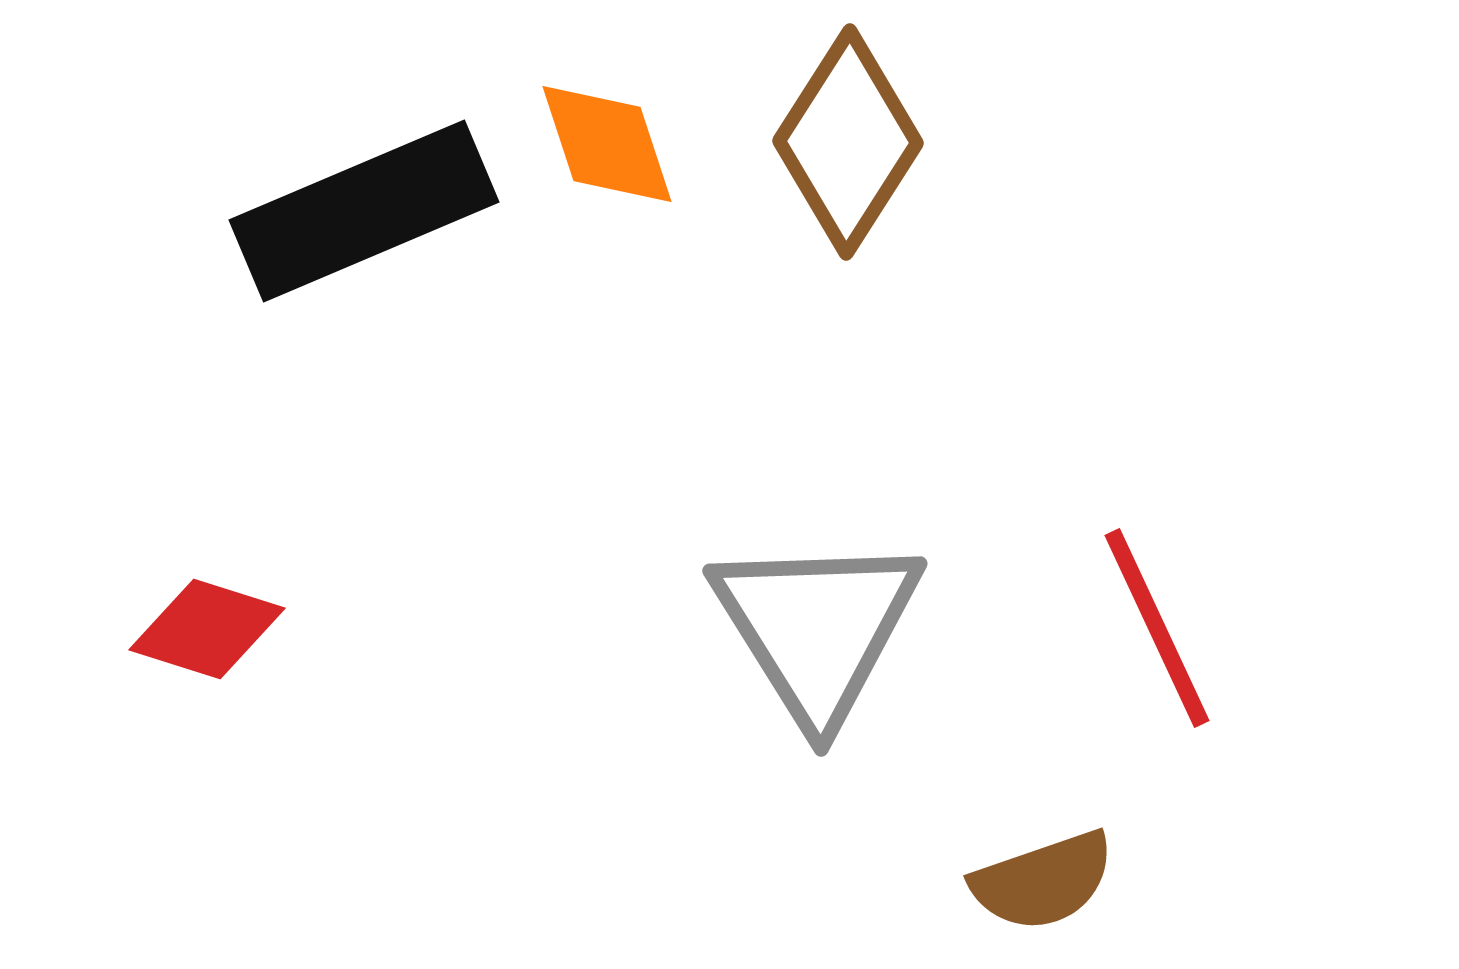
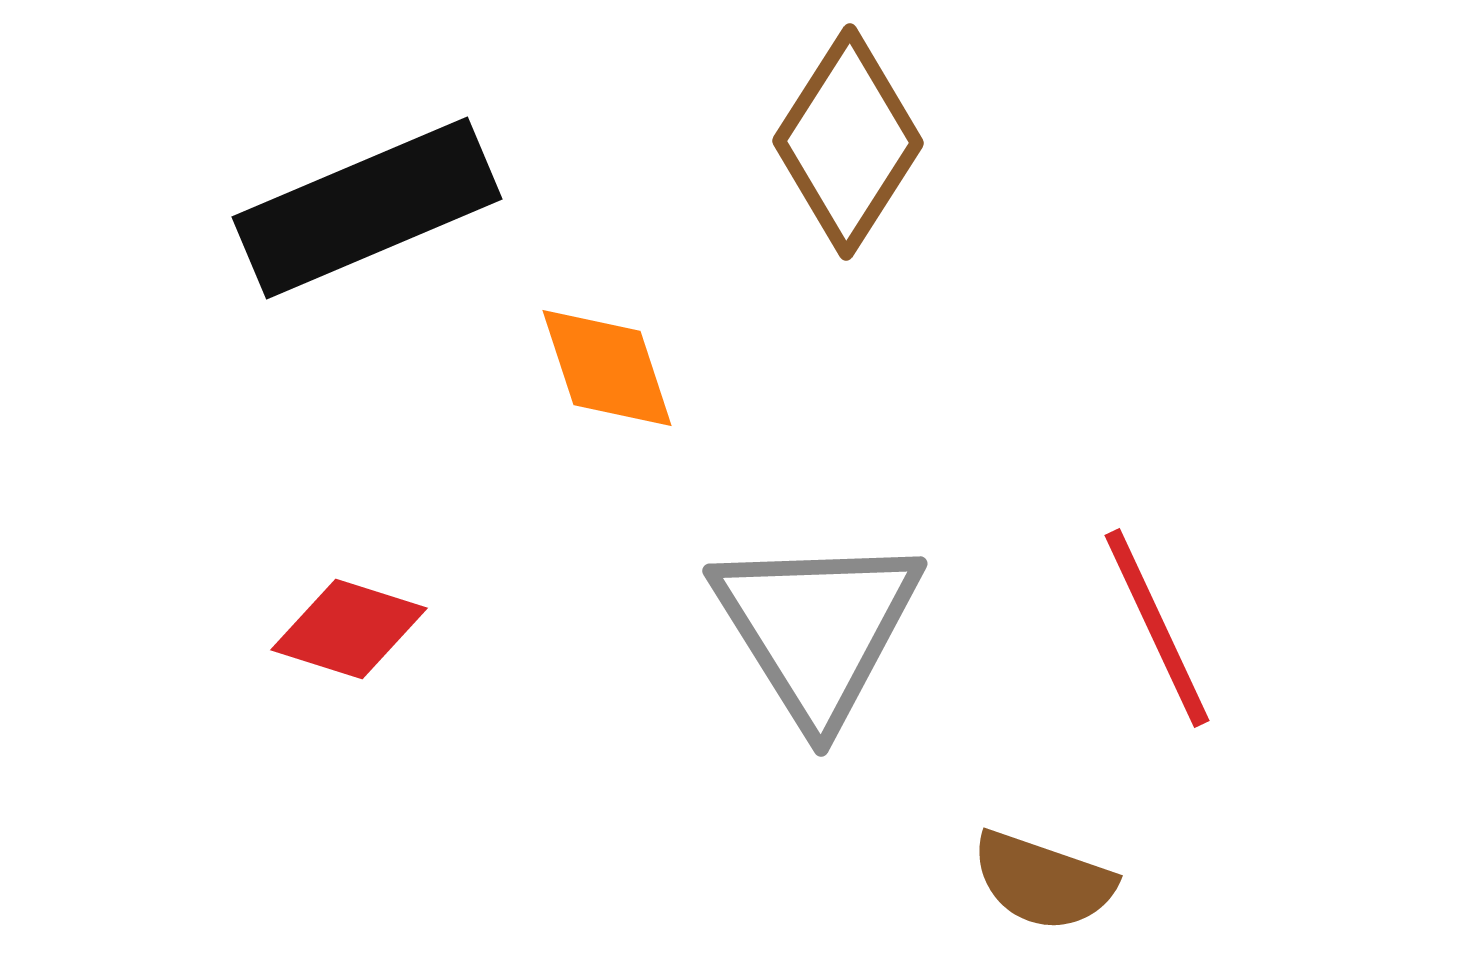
orange diamond: moved 224 px down
black rectangle: moved 3 px right, 3 px up
red diamond: moved 142 px right
brown semicircle: rotated 38 degrees clockwise
